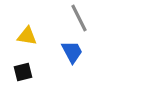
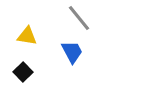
gray line: rotated 12 degrees counterclockwise
black square: rotated 30 degrees counterclockwise
